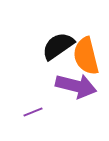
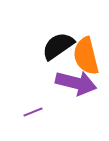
purple arrow: moved 3 px up
